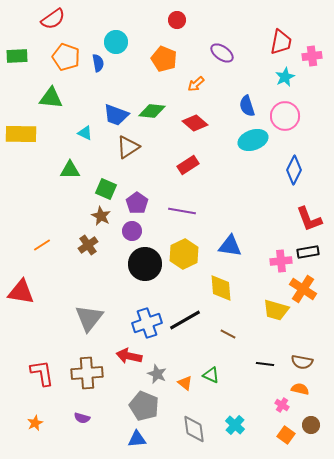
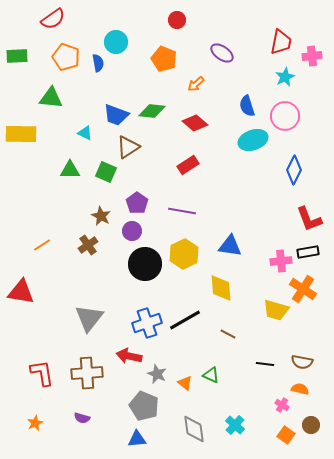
green square at (106, 189): moved 17 px up
